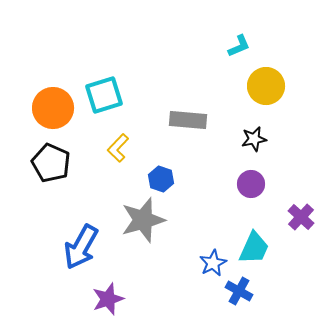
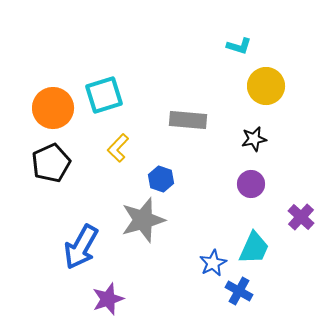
cyan L-shape: rotated 40 degrees clockwise
black pentagon: rotated 24 degrees clockwise
